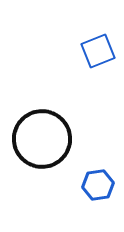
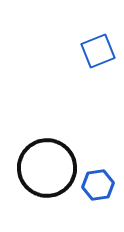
black circle: moved 5 px right, 29 px down
